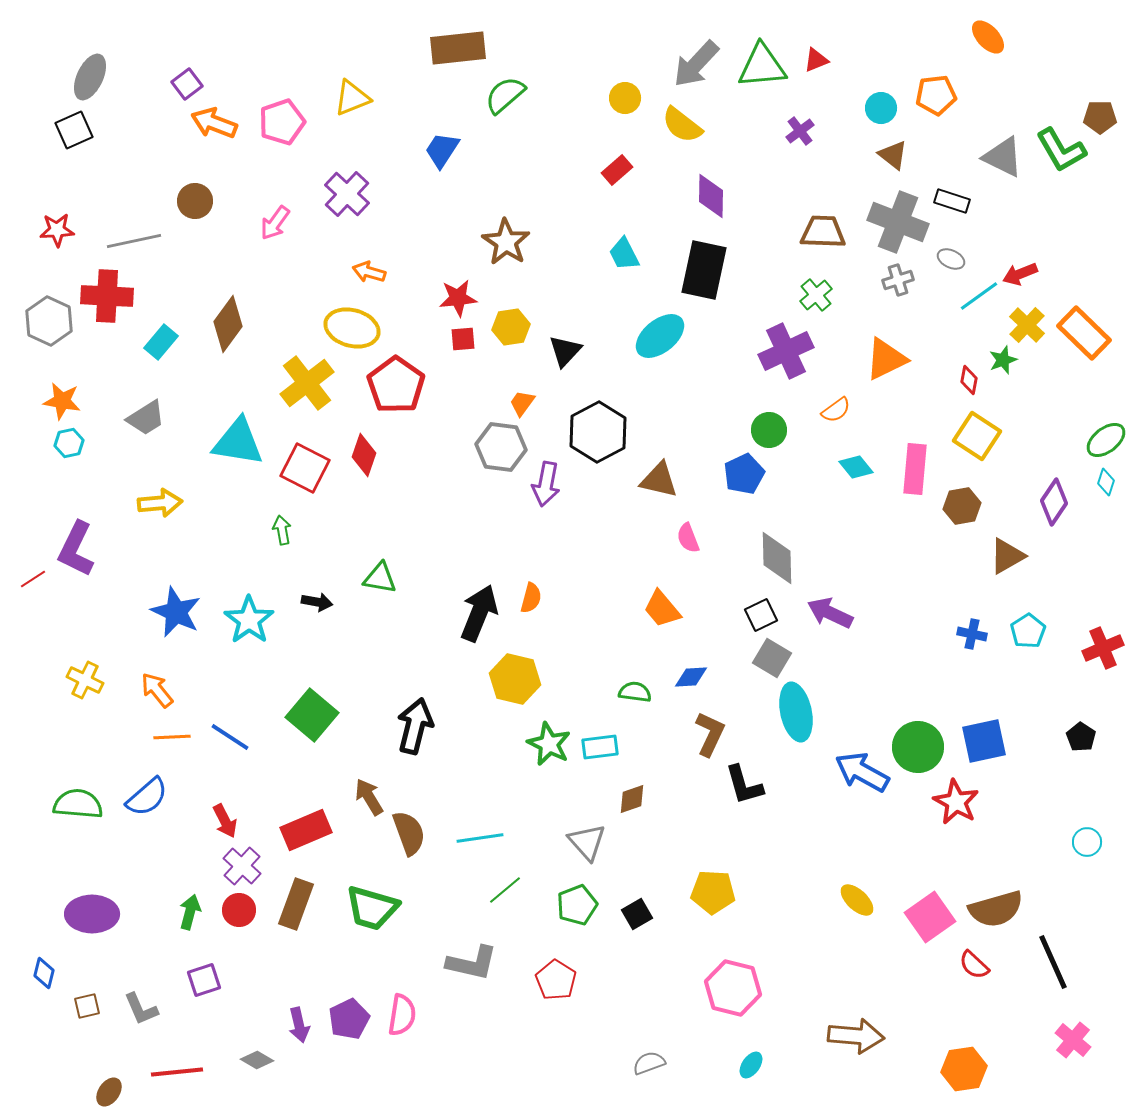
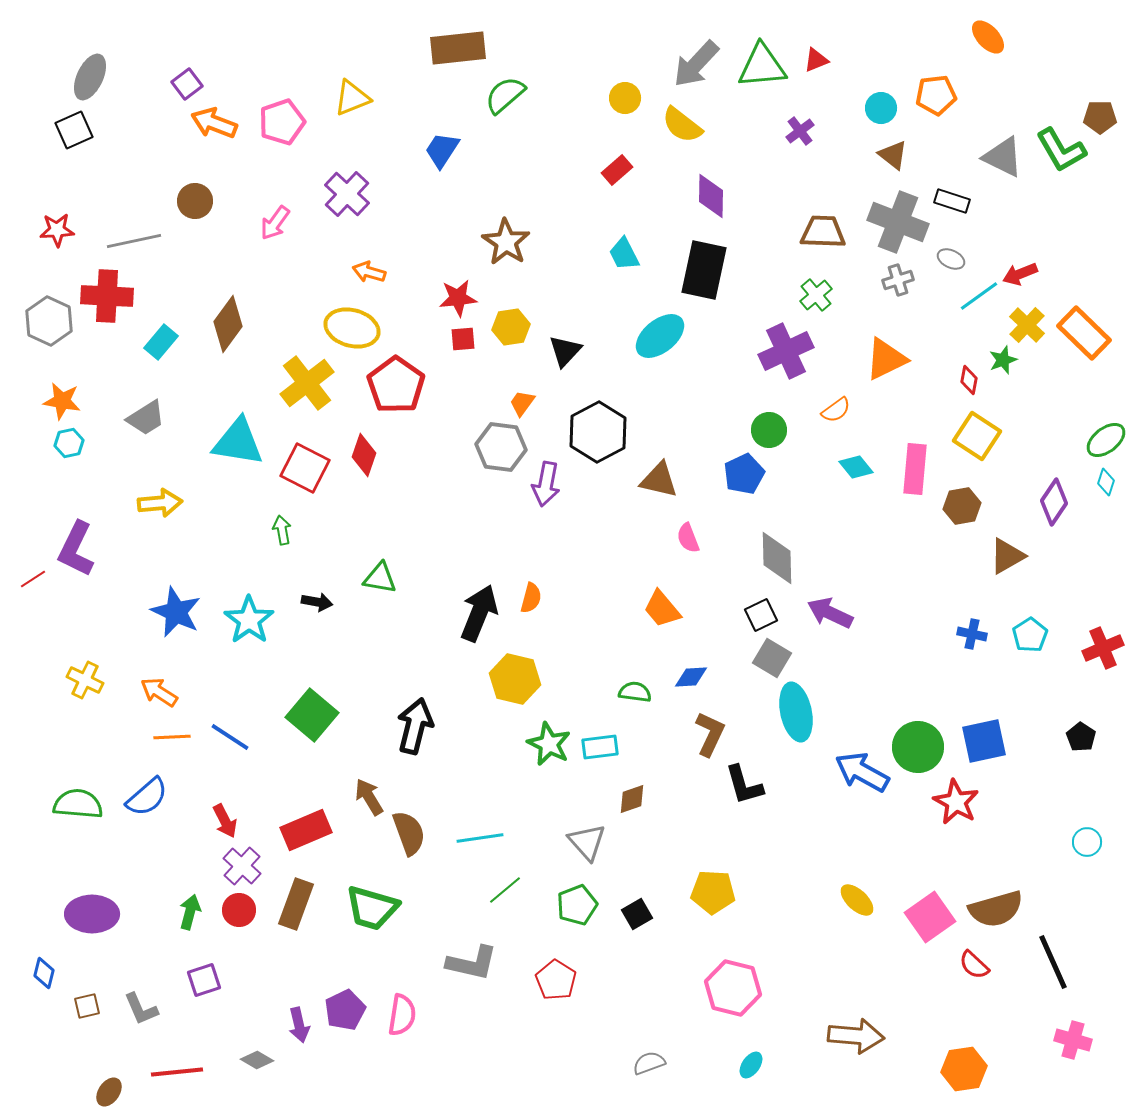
cyan pentagon at (1028, 631): moved 2 px right, 4 px down
orange arrow at (157, 690): moved 2 px right, 2 px down; rotated 18 degrees counterclockwise
purple pentagon at (349, 1019): moved 4 px left, 9 px up
pink cross at (1073, 1040): rotated 24 degrees counterclockwise
